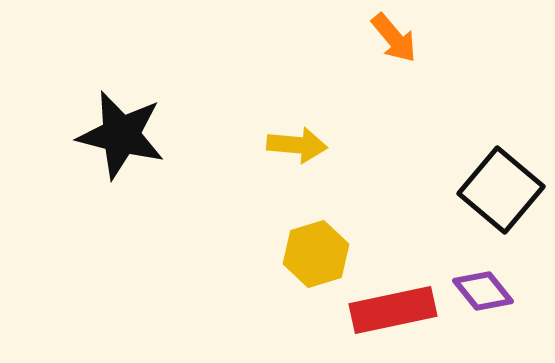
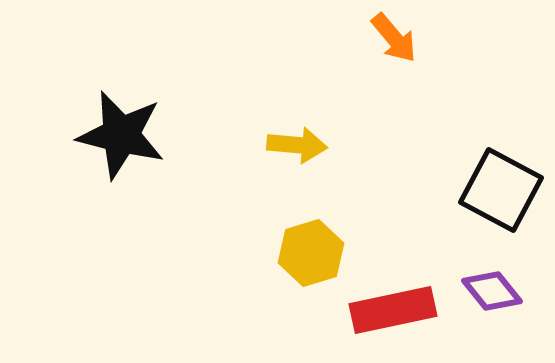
black square: rotated 12 degrees counterclockwise
yellow hexagon: moved 5 px left, 1 px up
purple diamond: moved 9 px right
